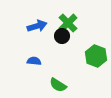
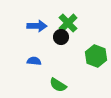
blue arrow: rotated 18 degrees clockwise
black circle: moved 1 px left, 1 px down
